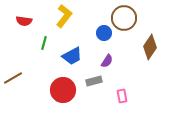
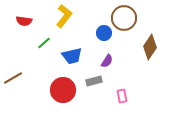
green line: rotated 32 degrees clockwise
blue trapezoid: rotated 15 degrees clockwise
